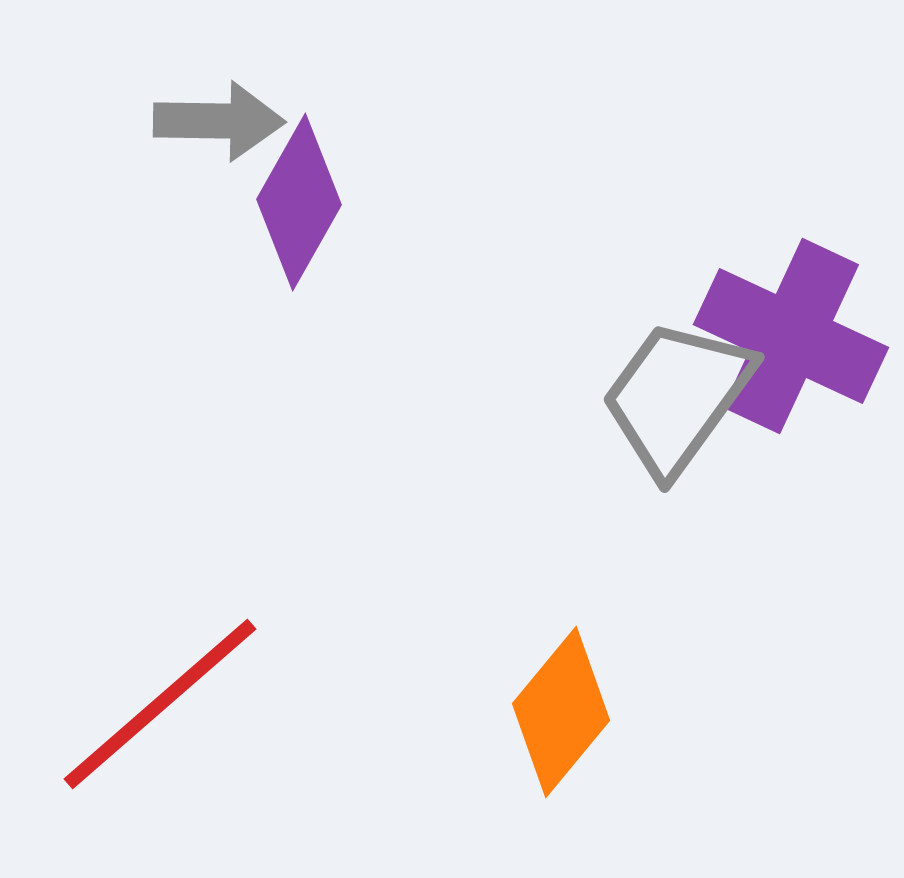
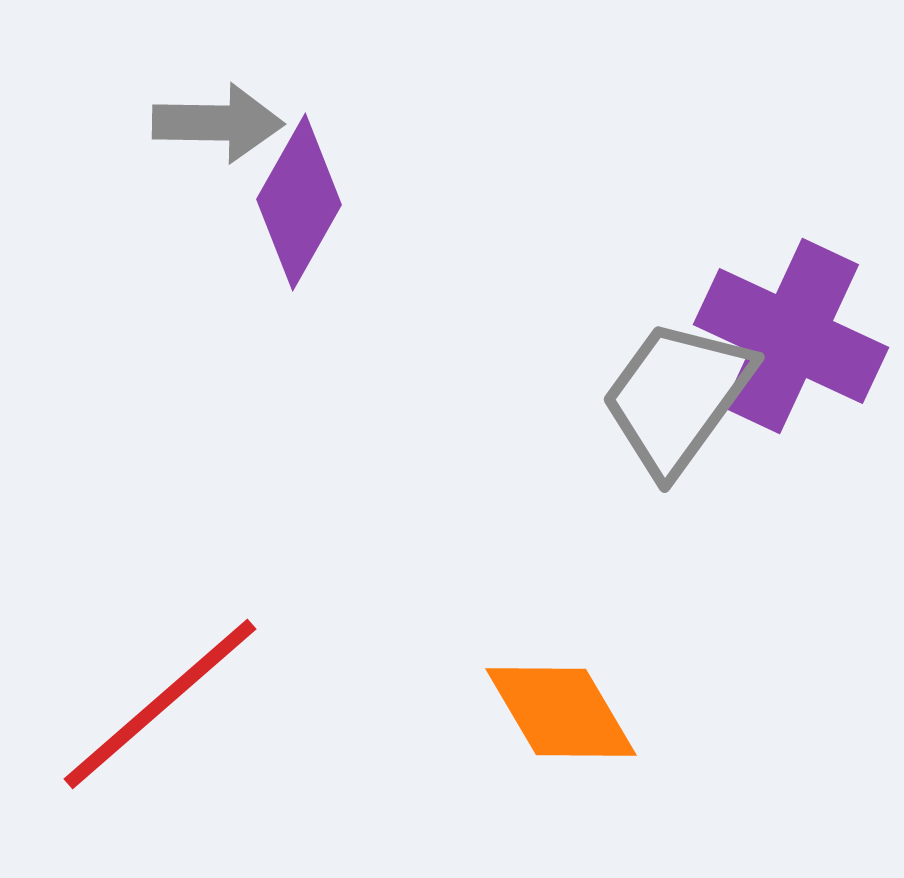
gray arrow: moved 1 px left, 2 px down
orange diamond: rotated 70 degrees counterclockwise
